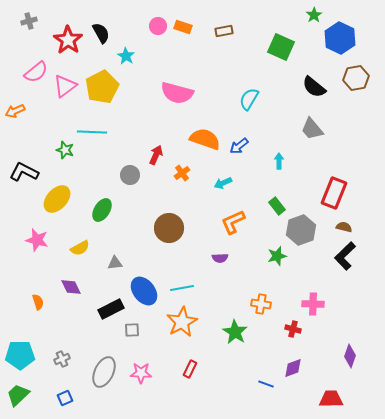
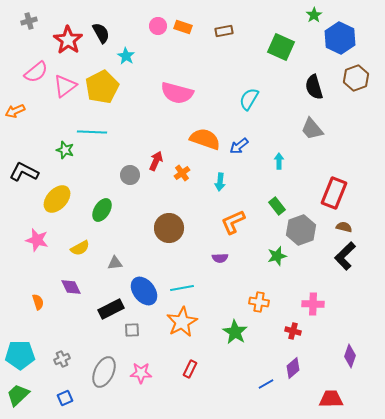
brown hexagon at (356, 78): rotated 10 degrees counterclockwise
black semicircle at (314, 87): rotated 35 degrees clockwise
red arrow at (156, 155): moved 6 px down
cyan arrow at (223, 183): moved 3 px left, 1 px up; rotated 60 degrees counterclockwise
orange cross at (261, 304): moved 2 px left, 2 px up
red cross at (293, 329): moved 2 px down
purple diamond at (293, 368): rotated 20 degrees counterclockwise
blue line at (266, 384): rotated 49 degrees counterclockwise
